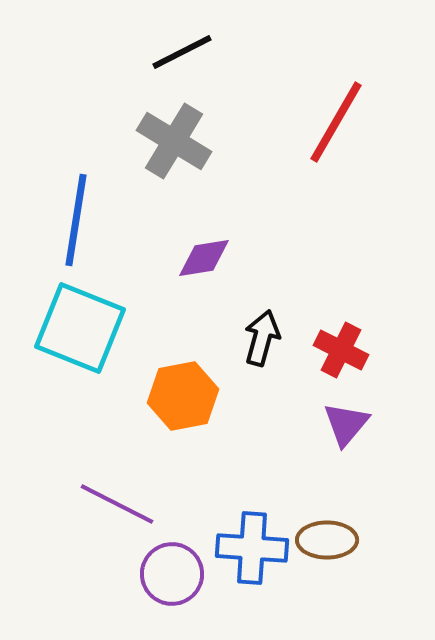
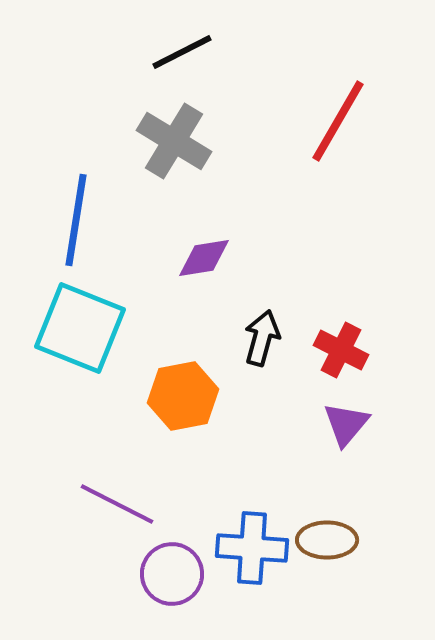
red line: moved 2 px right, 1 px up
